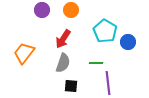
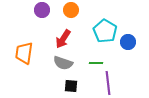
orange trapezoid: rotated 30 degrees counterclockwise
gray semicircle: rotated 90 degrees clockwise
